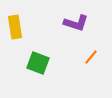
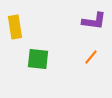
purple L-shape: moved 18 px right, 2 px up; rotated 10 degrees counterclockwise
green square: moved 4 px up; rotated 15 degrees counterclockwise
